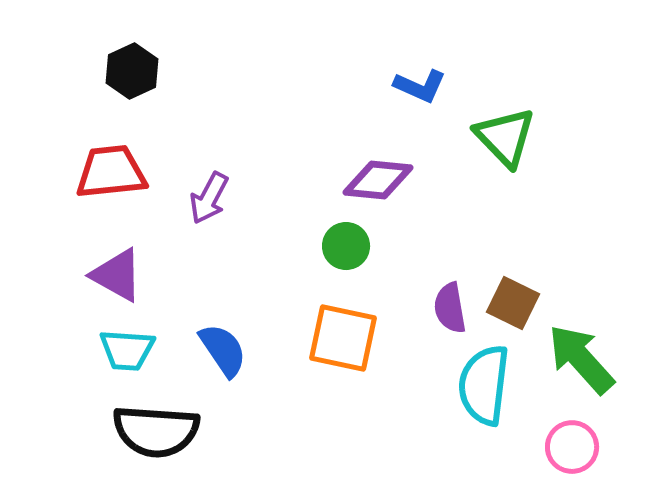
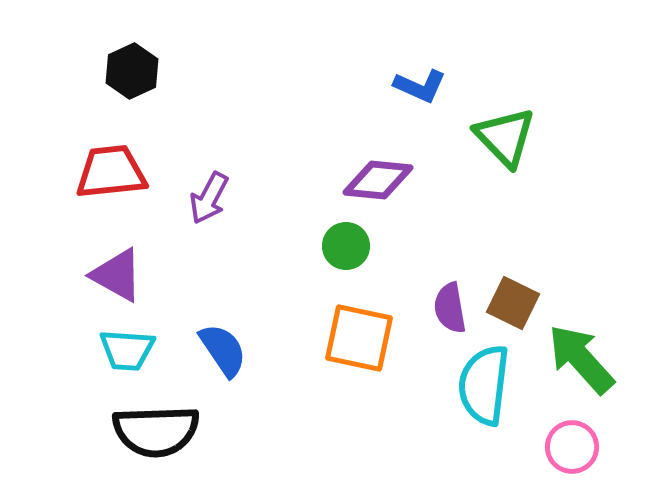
orange square: moved 16 px right
black semicircle: rotated 6 degrees counterclockwise
